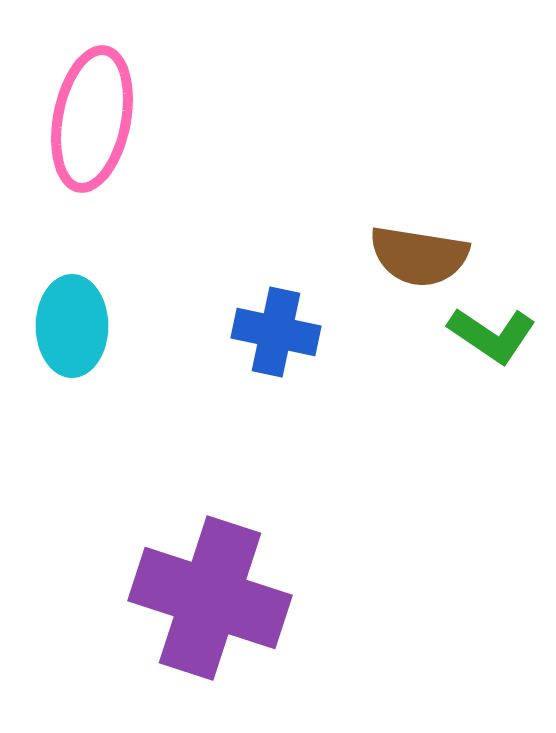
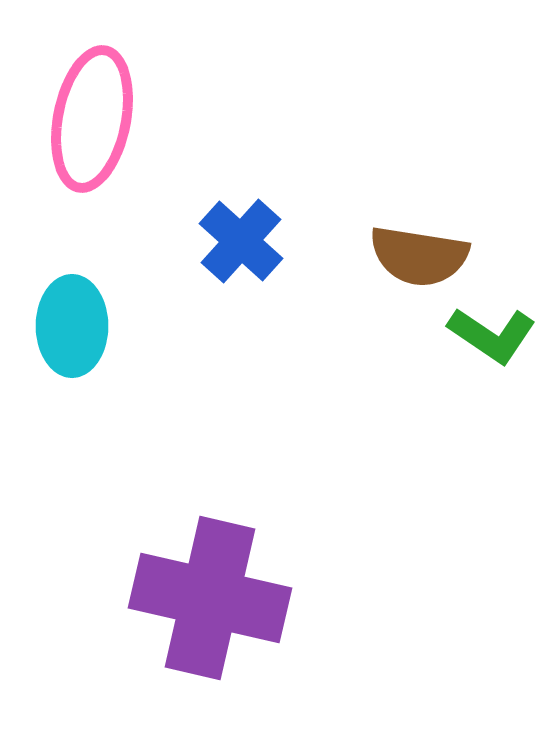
blue cross: moved 35 px left, 91 px up; rotated 30 degrees clockwise
purple cross: rotated 5 degrees counterclockwise
